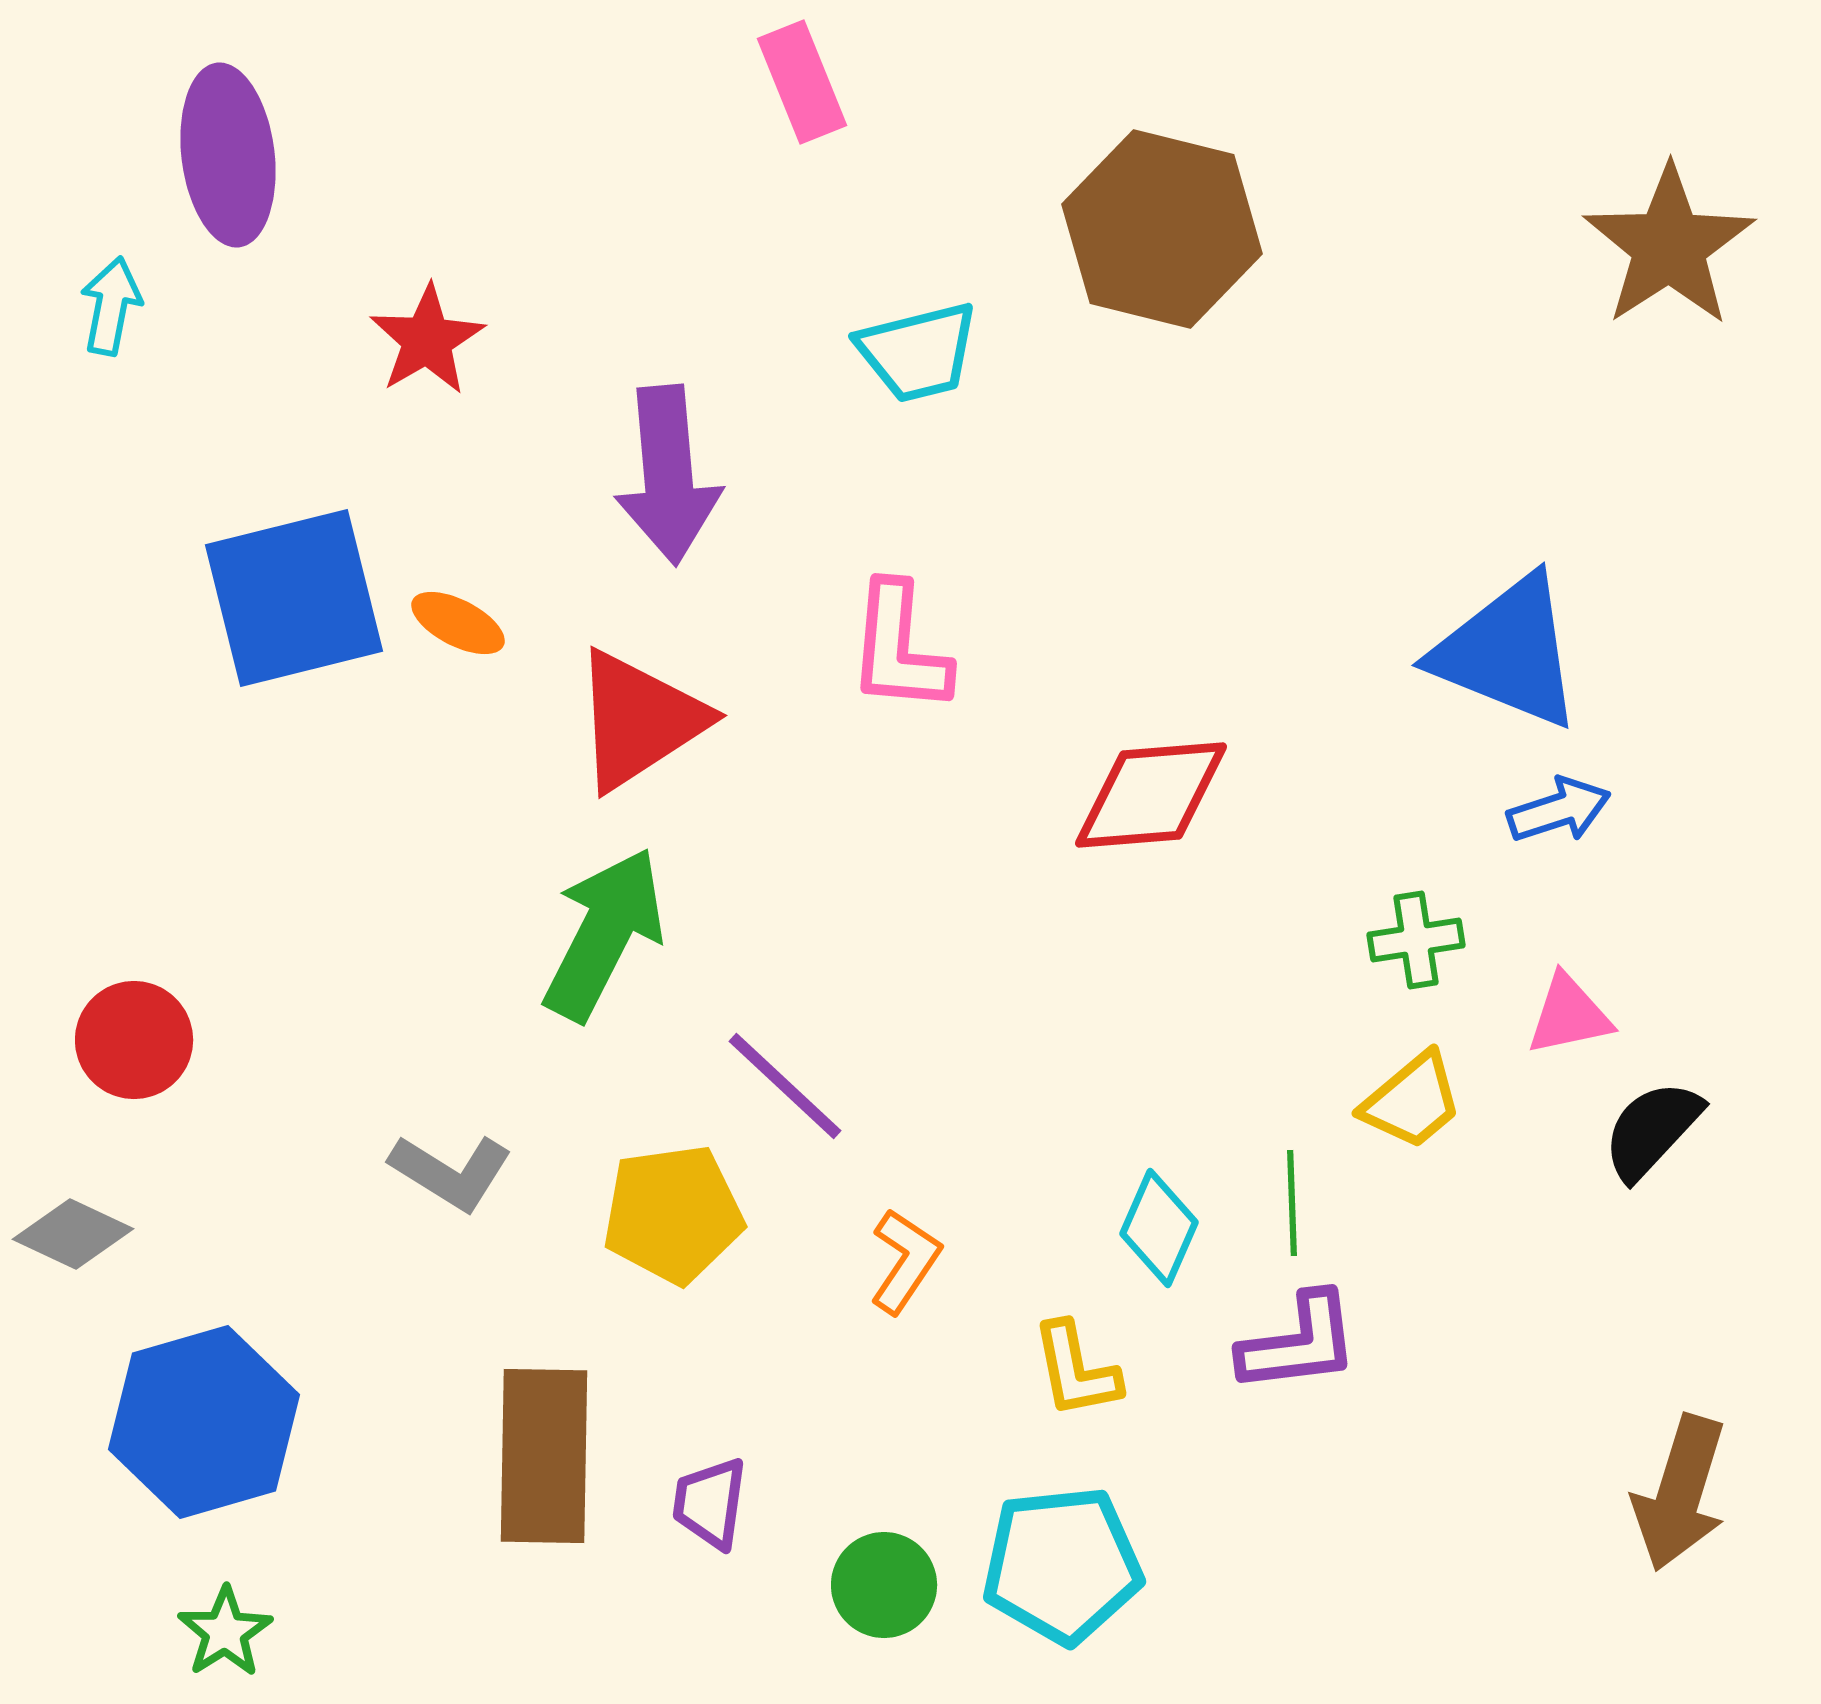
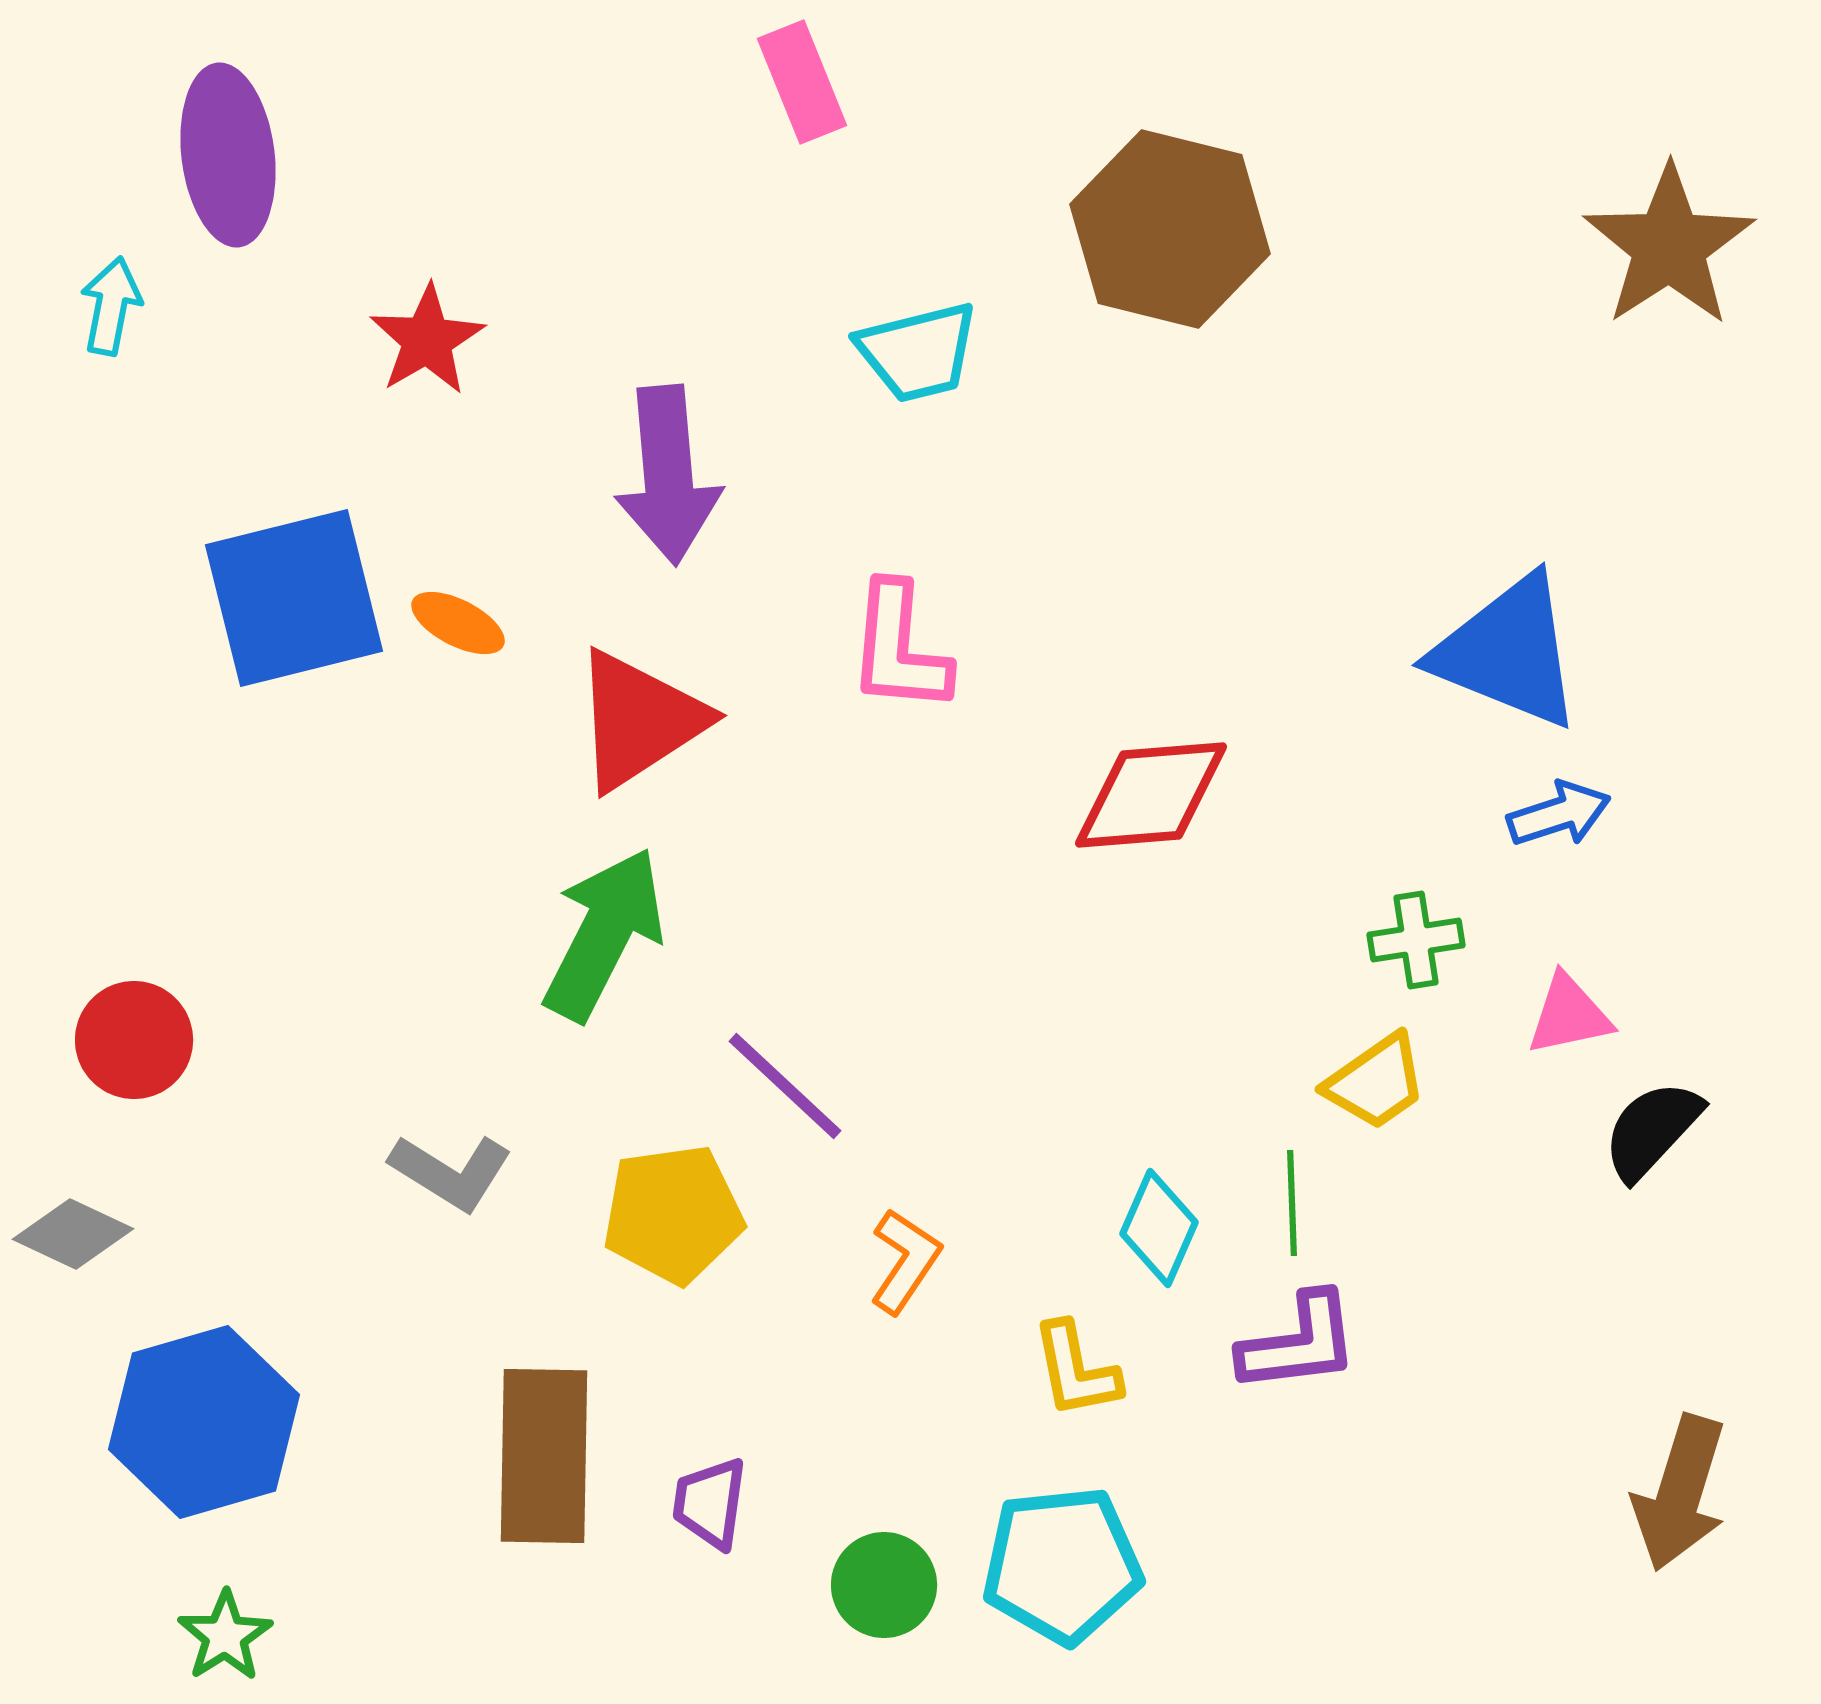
brown hexagon: moved 8 px right
blue arrow: moved 4 px down
yellow trapezoid: moved 36 px left, 19 px up; rotated 5 degrees clockwise
green star: moved 4 px down
